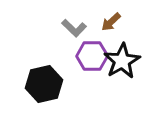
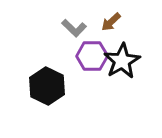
black hexagon: moved 3 px right, 2 px down; rotated 21 degrees counterclockwise
